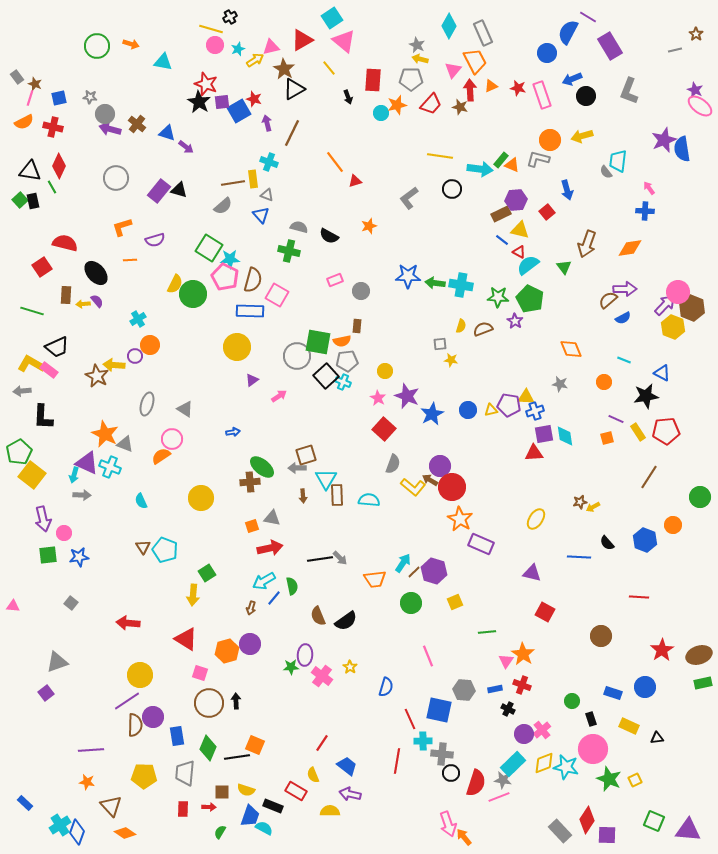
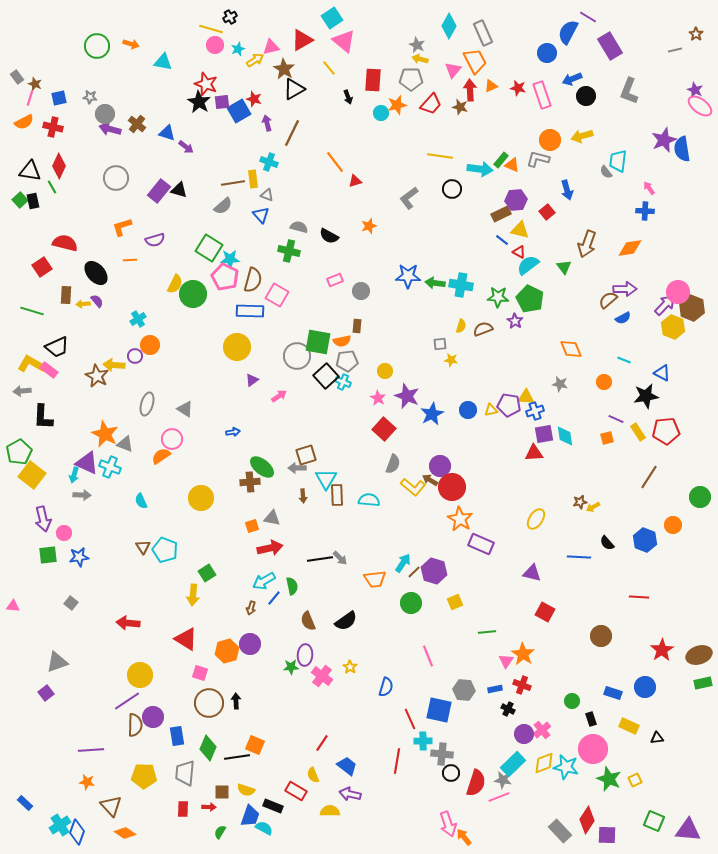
brown semicircle at (318, 616): moved 10 px left, 5 px down
